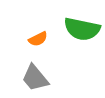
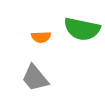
orange semicircle: moved 3 px right, 2 px up; rotated 24 degrees clockwise
